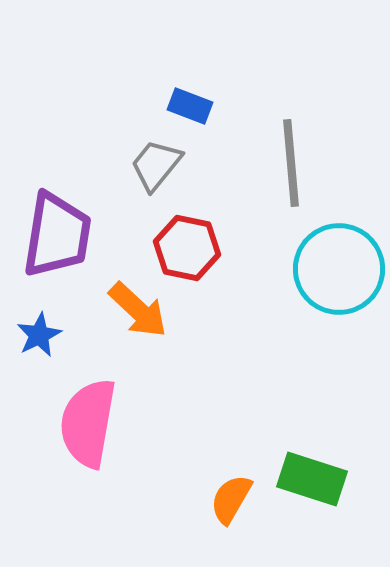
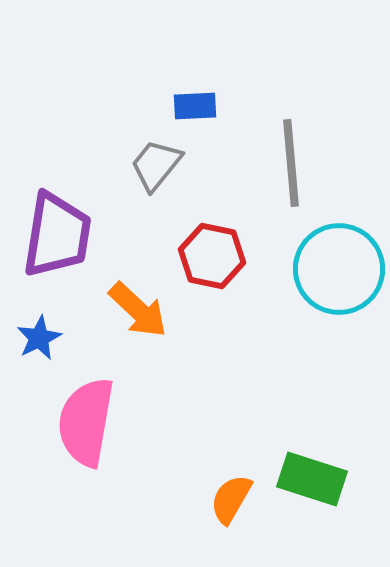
blue rectangle: moved 5 px right; rotated 24 degrees counterclockwise
red hexagon: moved 25 px right, 8 px down
blue star: moved 3 px down
pink semicircle: moved 2 px left, 1 px up
